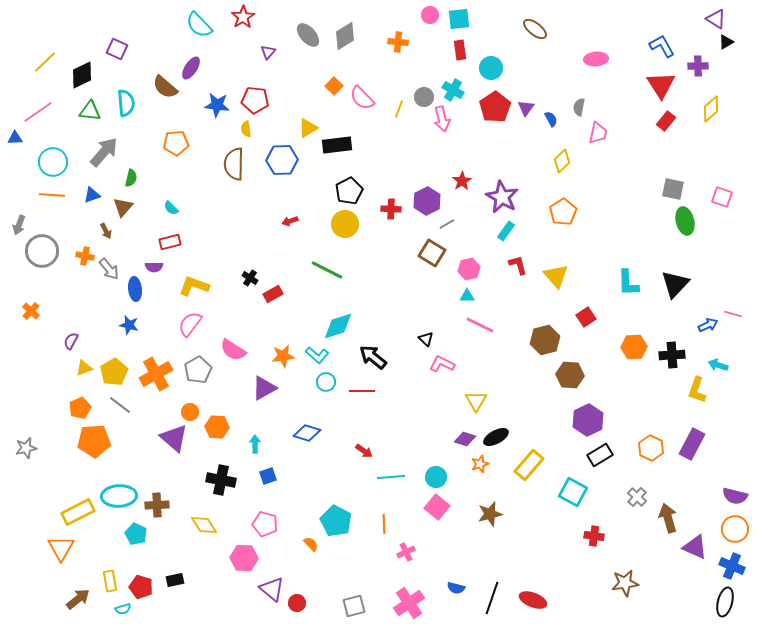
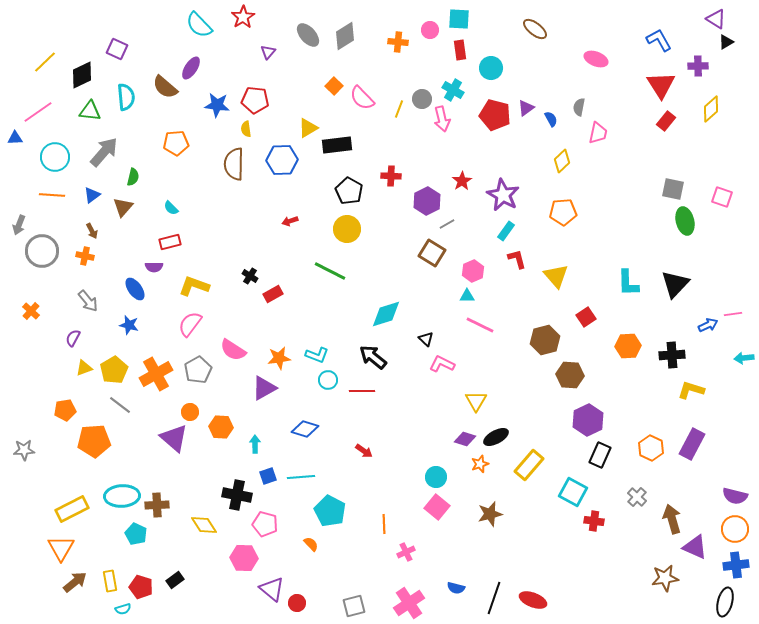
pink circle at (430, 15): moved 15 px down
cyan square at (459, 19): rotated 10 degrees clockwise
blue L-shape at (662, 46): moved 3 px left, 6 px up
pink ellipse at (596, 59): rotated 25 degrees clockwise
gray circle at (424, 97): moved 2 px left, 2 px down
cyan semicircle at (126, 103): moved 6 px up
red pentagon at (495, 107): moved 8 px down; rotated 24 degrees counterclockwise
purple triangle at (526, 108): rotated 18 degrees clockwise
cyan circle at (53, 162): moved 2 px right, 5 px up
green semicircle at (131, 178): moved 2 px right, 1 px up
black pentagon at (349, 191): rotated 16 degrees counterclockwise
blue triangle at (92, 195): rotated 18 degrees counterclockwise
purple star at (502, 197): moved 1 px right, 2 px up
red cross at (391, 209): moved 33 px up
orange pentagon at (563, 212): rotated 28 degrees clockwise
yellow circle at (345, 224): moved 2 px right, 5 px down
brown arrow at (106, 231): moved 14 px left
red L-shape at (518, 265): moved 1 px left, 6 px up
gray arrow at (109, 269): moved 21 px left, 32 px down
pink hexagon at (469, 269): moved 4 px right, 2 px down; rotated 10 degrees counterclockwise
green line at (327, 270): moved 3 px right, 1 px down
black cross at (250, 278): moved 2 px up
blue ellipse at (135, 289): rotated 30 degrees counterclockwise
pink line at (733, 314): rotated 24 degrees counterclockwise
cyan diamond at (338, 326): moved 48 px right, 12 px up
purple semicircle at (71, 341): moved 2 px right, 3 px up
orange hexagon at (634, 347): moved 6 px left, 1 px up
cyan L-shape at (317, 355): rotated 20 degrees counterclockwise
orange star at (283, 356): moved 4 px left, 2 px down
cyan arrow at (718, 365): moved 26 px right, 7 px up; rotated 24 degrees counterclockwise
yellow pentagon at (114, 372): moved 2 px up
cyan circle at (326, 382): moved 2 px right, 2 px up
yellow L-shape at (697, 390): moved 6 px left; rotated 88 degrees clockwise
orange pentagon at (80, 408): moved 15 px left, 2 px down; rotated 15 degrees clockwise
orange hexagon at (217, 427): moved 4 px right
blue diamond at (307, 433): moved 2 px left, 4 px up
gray star at (26, 448): moved 2 px left, 2 px down; rotated 10 degrees clockwise
black rectangle at (600, 455): rotated 35 degrees counterclockwise
cyan line at (391, 477): moved 90 px left
black cross at (221, 480): moved 16 px right, 15 px down
cyan ellipse at (119, 496): moved 3 px right
yellow rectangle at (78, 512): moved 6 px left, 3 px up
brown arrow at (668, 518): moved 4 px right, 1 px down
cyan pentagon at (336, 521): moved 6 px left, 10 px up
red cross at (594, 536): moved 15 px up
blue cross at (732, 566): moved 4 px right, 1 px up; rotated 30 degrees counterclockwise
black rectangle at (175, 580): rotated 24 degrees counterclockwise
brown star at (625, 583): moved 40 px right, 5 px up
black line at (492, 598): moved 2 px right
brown arrow at (78, 599): moved 3 px left, 17 px up
